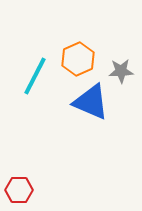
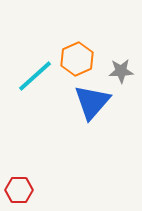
orange hexagon: moved 1 px left
cyan line: rotated 21 degrees clockwise
blue triangle: moved 1 px right; rotated 48 degrees clockwise
